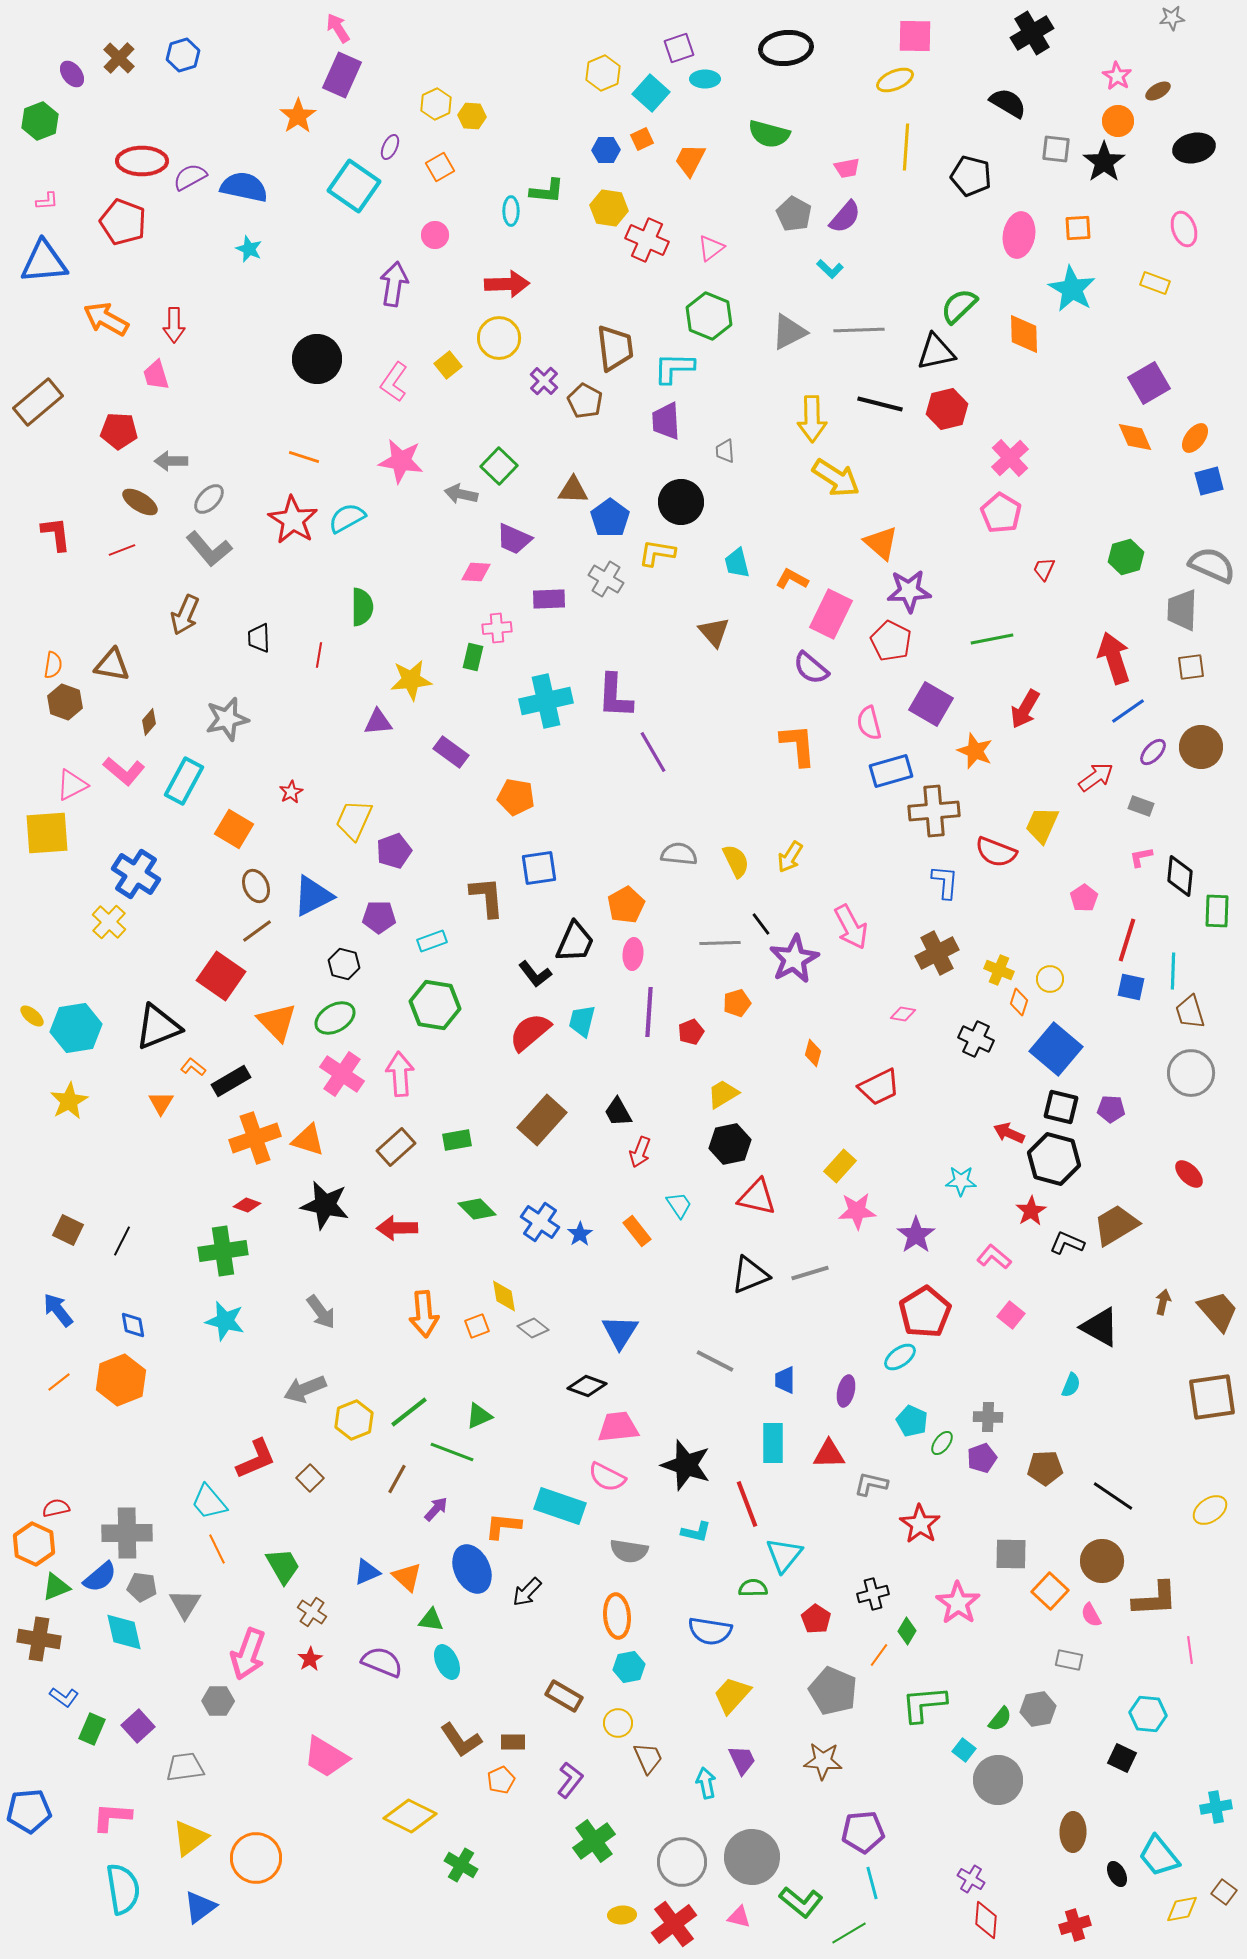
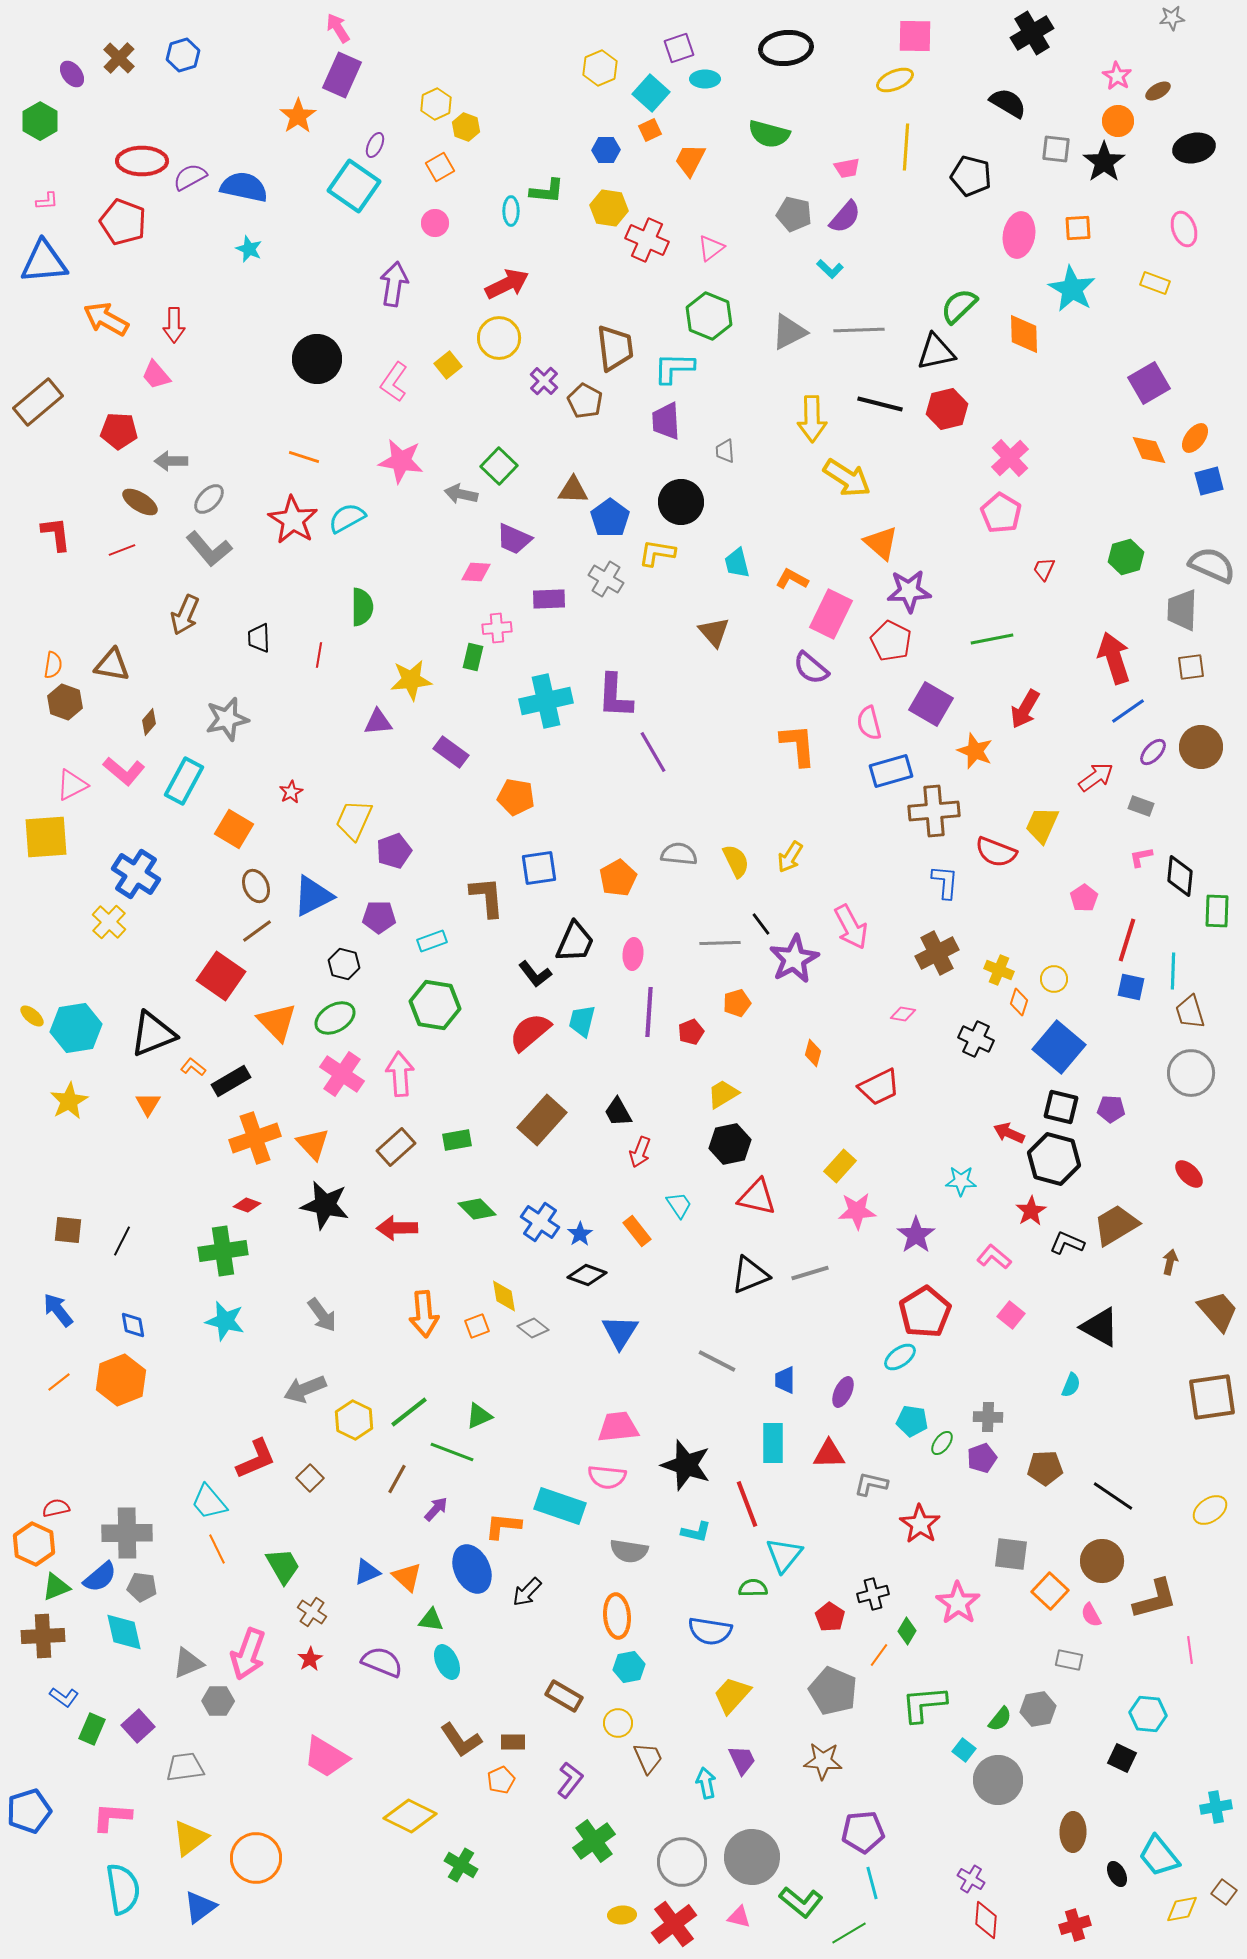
yellow hexagon at (603, 73): moved 3 px left, 5 px up
yellow hexagon at (472, 116): moved 6 px left, 11 px down; rotated 16 degrees clockwise
green hexagon at (40, 121): rotated 9 degrees counterclockwise
orange square at (642, 139): moved 8 px right, 9 px up
purple ellipse at (390, 147): moved 15 px left, 2 px up
gray pentagon at (794, 214): rotated 16 degrees counterclockwise
pink circle at (435, 235): moved 12 px up
red arrow at (507, 284): rotated 24 degrees counterclockwise
pink trapezoid at (156, 375): rotated 24 degrees counterclockwise
orange diamond at (1135, 437): moved 14 px right, 13 px down
yellow arrow at (836, 478): moved 11 px right
yellow square at (47, 833): moved 1 px left, 4 px down
orange pentagon at (626, 905): moved 8 px left, 27 px up
yellow circle at (1050, 979): moved 4 px right
black triangle at (158, 1027): moved 5 px left, 7 px down
blue square at (1056, 1049): moved 3 px right, 2 px up
orange triangle at (161, 1103): moved 13 px left, 1 px down
orange triangle at (308, 1140): moved 5 px right, 4 px down; rotated 30 degrees clockwise
brown square at (68, 1230): rotated 20 degrees counterclockwise
brown arrow at (1163, 1302): moved 7 px right, 40 px up
gray arrow at (321, 1312): moved 1 px right, 3 px down
gray line at (715, 1361): moved 2 px right
black diamond at (587, 1386): moved 111 px up
purple ellipse at (846, 1391): moved 3 px left, 1 px down; rotated 12 degrees clockwise
yellow hexagon at (354, 1420): rotated 12 degrees counterclockwise
cyan pentagon at (912, 1421): rotated 16 degrees counterclockwise
pink semicircle at (607, 1477): rotated 21 degrees counterclockwise
gray square at (1011, 1554): rotated 6 degrees clockwise
brown L-shape at (1155, 1599): rotated 12 degrees counterclockwise
gray triangle at (185, 1604): moved 3 px right, 59 px down; rotated 36 degrees clockwise
red pentagon at (816, 1619): moved 14 px right, 2 px up
brown cross at (39, 1639): moved 4 px right, 3 px up; rotated 12 degrees counterclockwise
blue pentagon at (29, 1811): rotated 12 degrees counterclockwise
